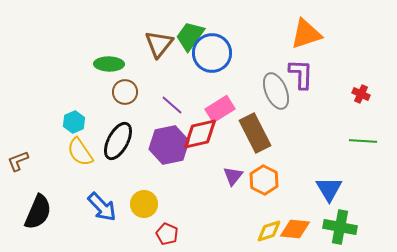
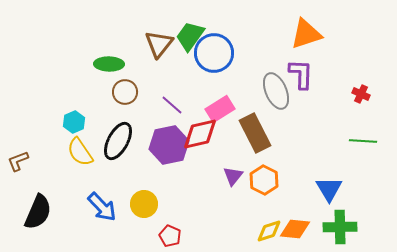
blue circle: moved 2 px right
green cross: rotated 12 degrees counterclockwise
red pentagon: moved 3 px right, 2 px down
